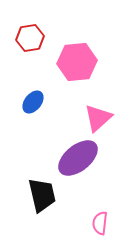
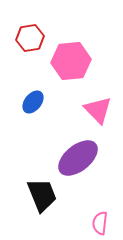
pink hexagon: moved 6 px left, 1 px up
pink triangle: moved 8 px up; rotated 32 degrees counterclockwise
black trapezoid: rotated 9 degrees counterclockwise
